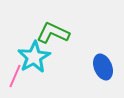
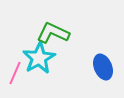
cyan star: moved 5 px right, 1 px down
pink line: moved 3 px up
